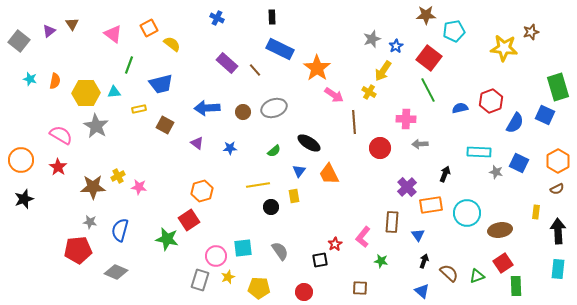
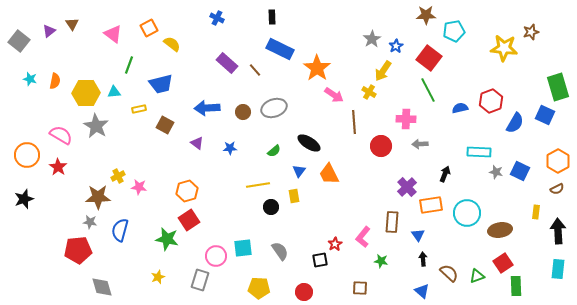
gray star at (372, 39): rotated 12 degrees counterclockwise
red circle at (380, 148): moved 1 px right, 2 px up
orange circle at (21, 160): moved 6 px right, 5 px up
blue square at (519, 163): moved 1 px right, 8 px down
brown star at (93, 187): moved 5 px right, 10 px down
orange hexagon at (202, 191): moved 15 px left
black arrow at (424, 261): moved 1 px left, 2 px up; rotated 24 degrees counterclockwise
gray diamond at (116, 272): moved 14 px left, 15 px down; rotated 50 degrees clockwise
yellow star at (228, 277): moved 70 px left
